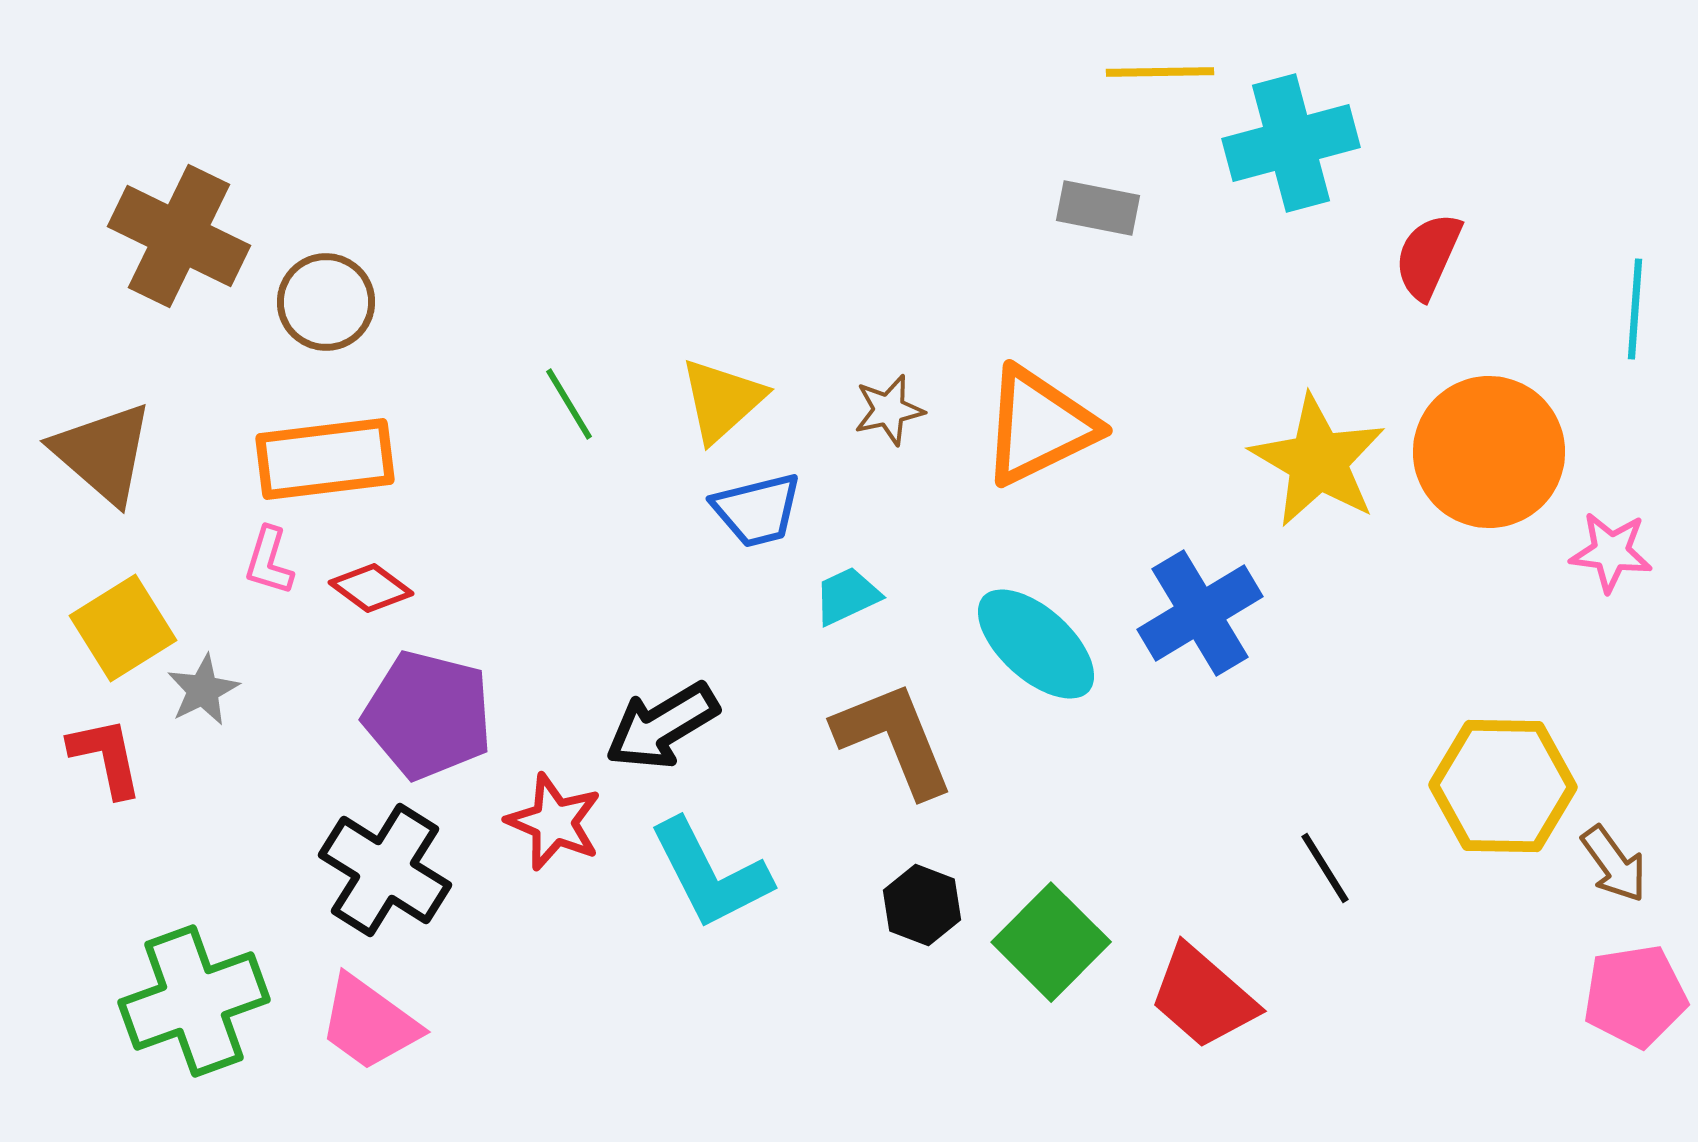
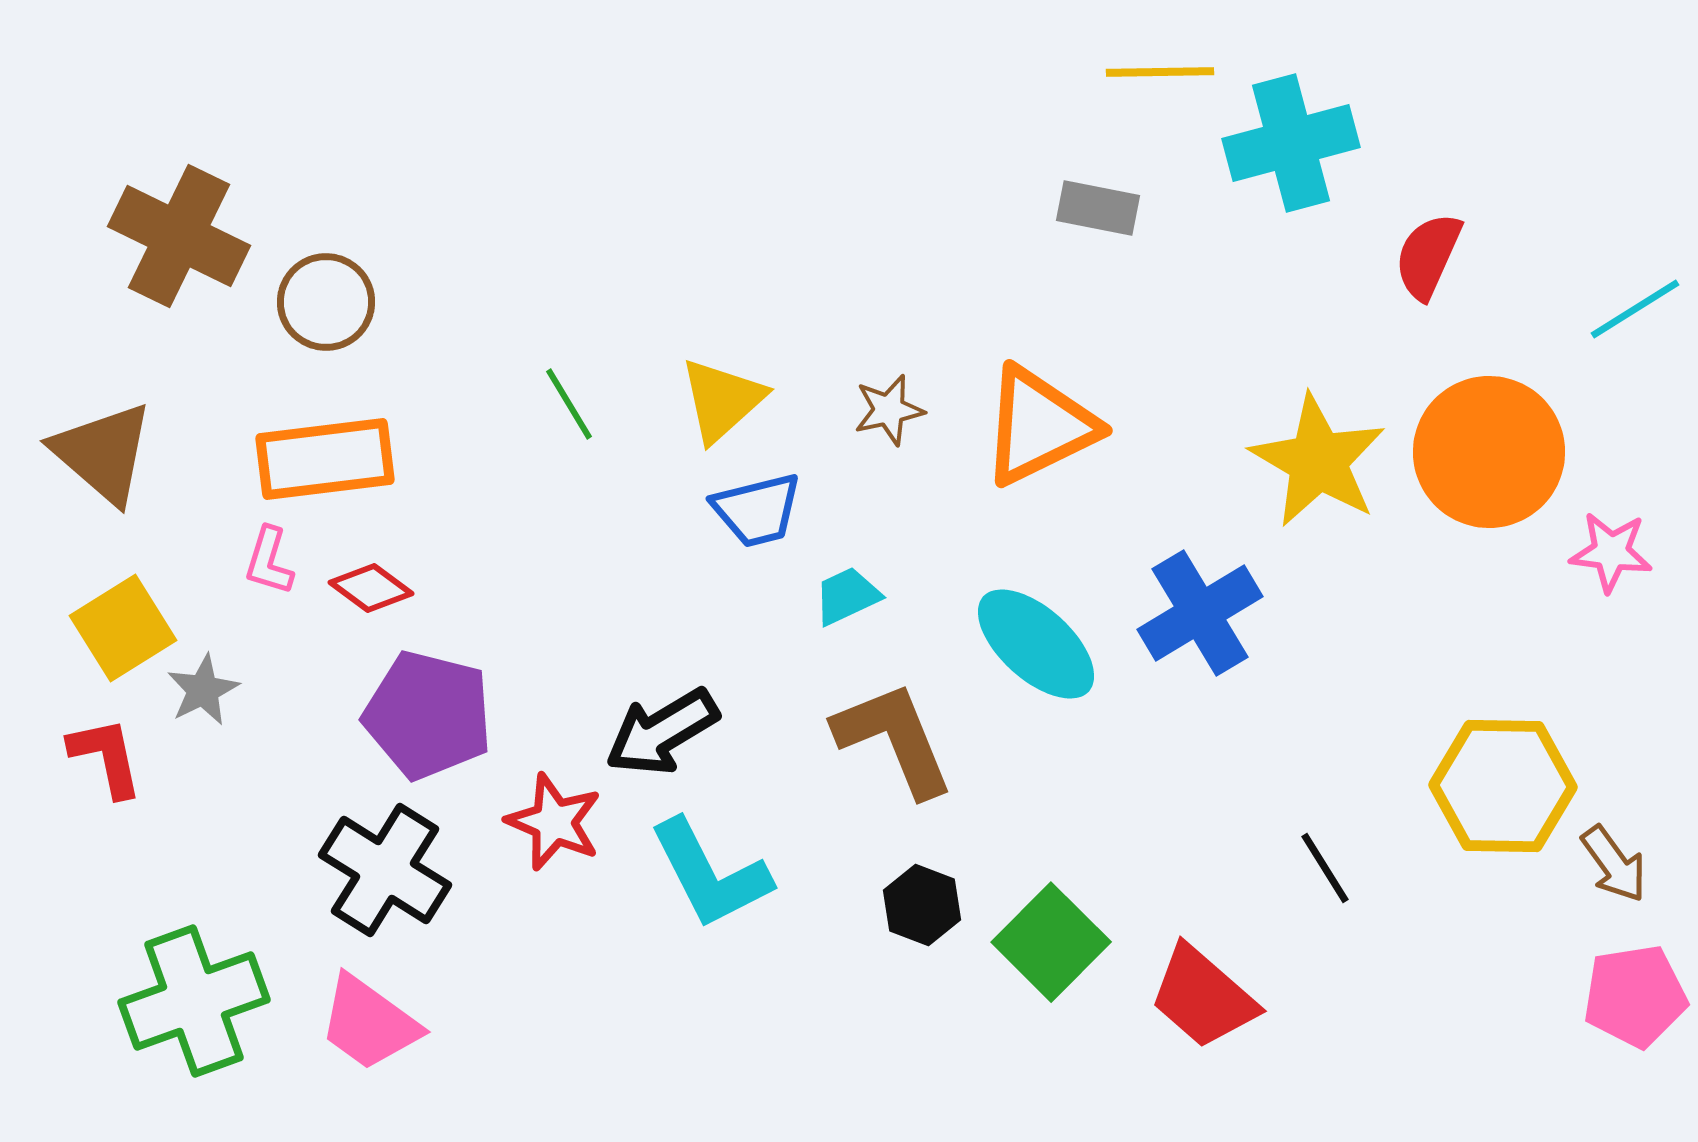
cyan line: rotated 54 degrees clockwise
black arrow: moved 6 px down
